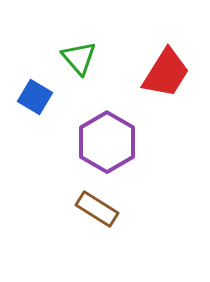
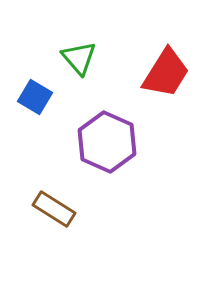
purple hexagon: rotated 6 degrees counterclockwise
brown rectangle: moved 43 px left
